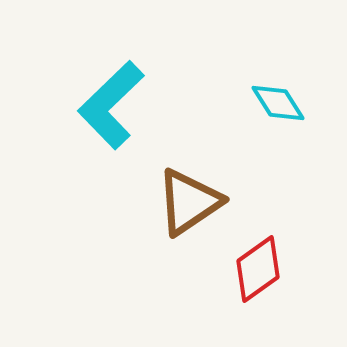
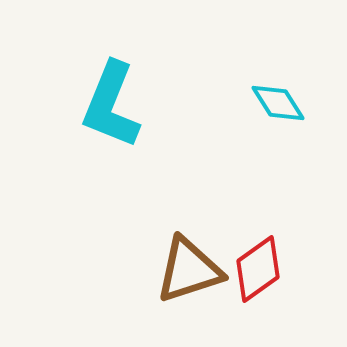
cyan L-shape: rotated 24 degrees counterclockwise
brown triangle: moved 68 px down; rotated 16 degrees clockwise
